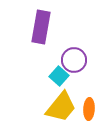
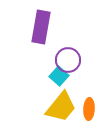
purple circle: moved 6 px left
